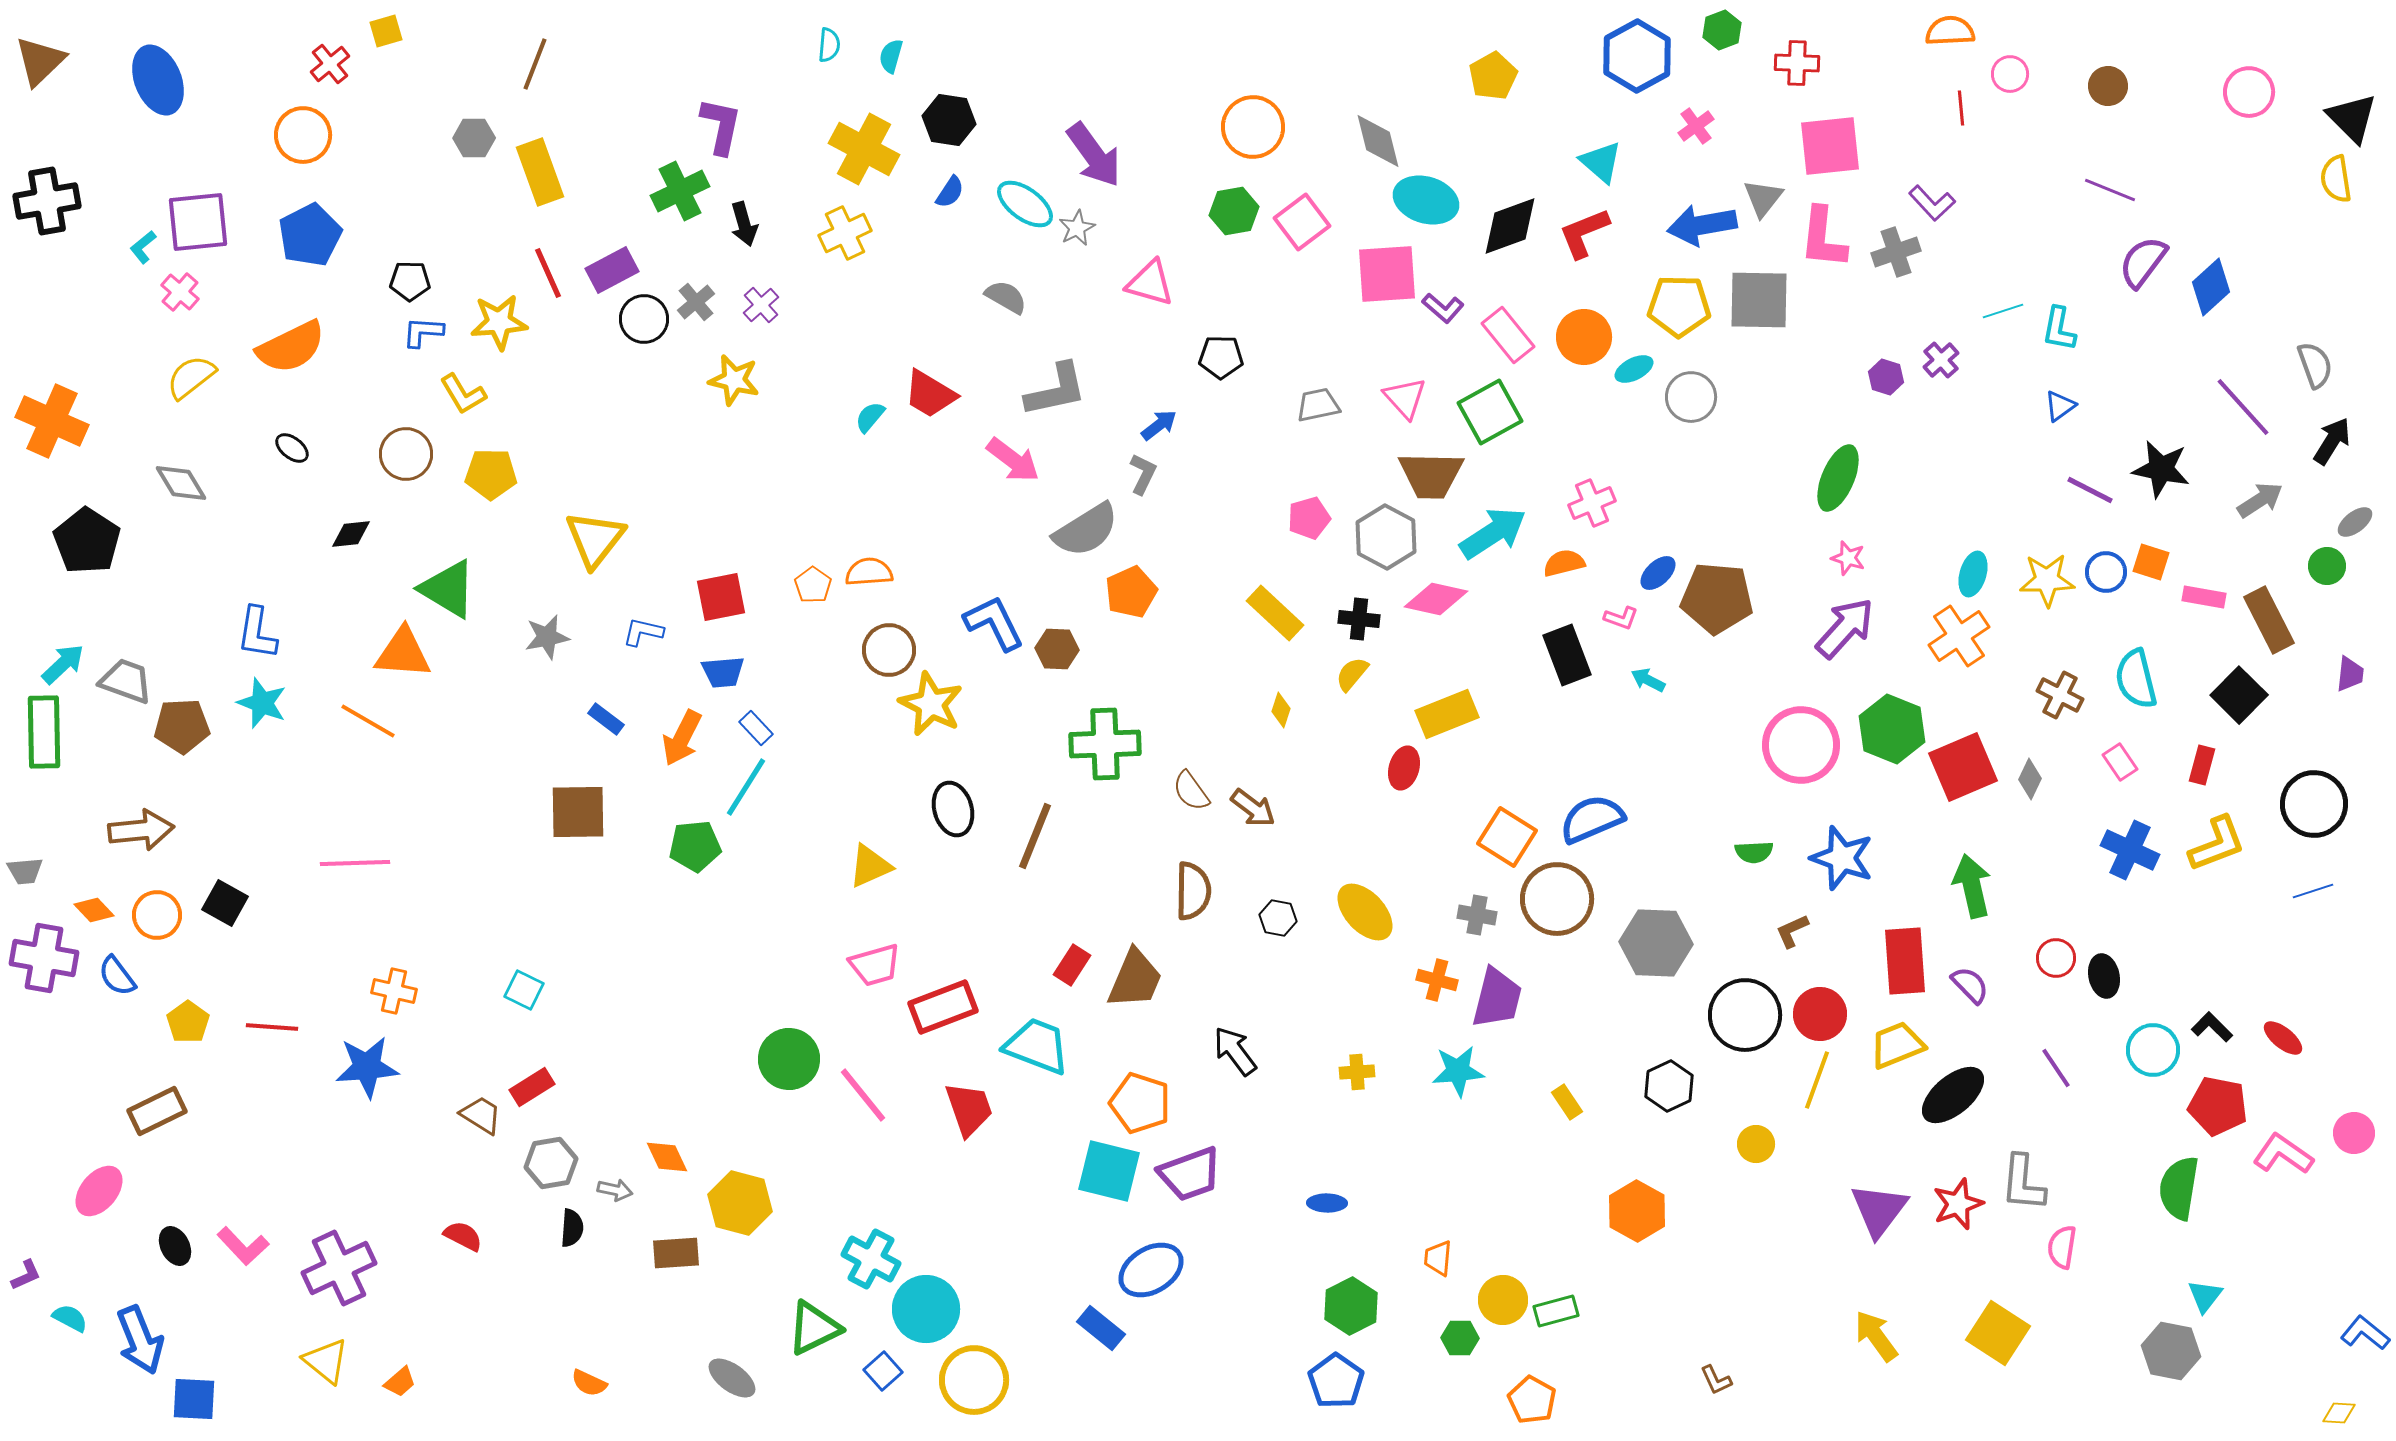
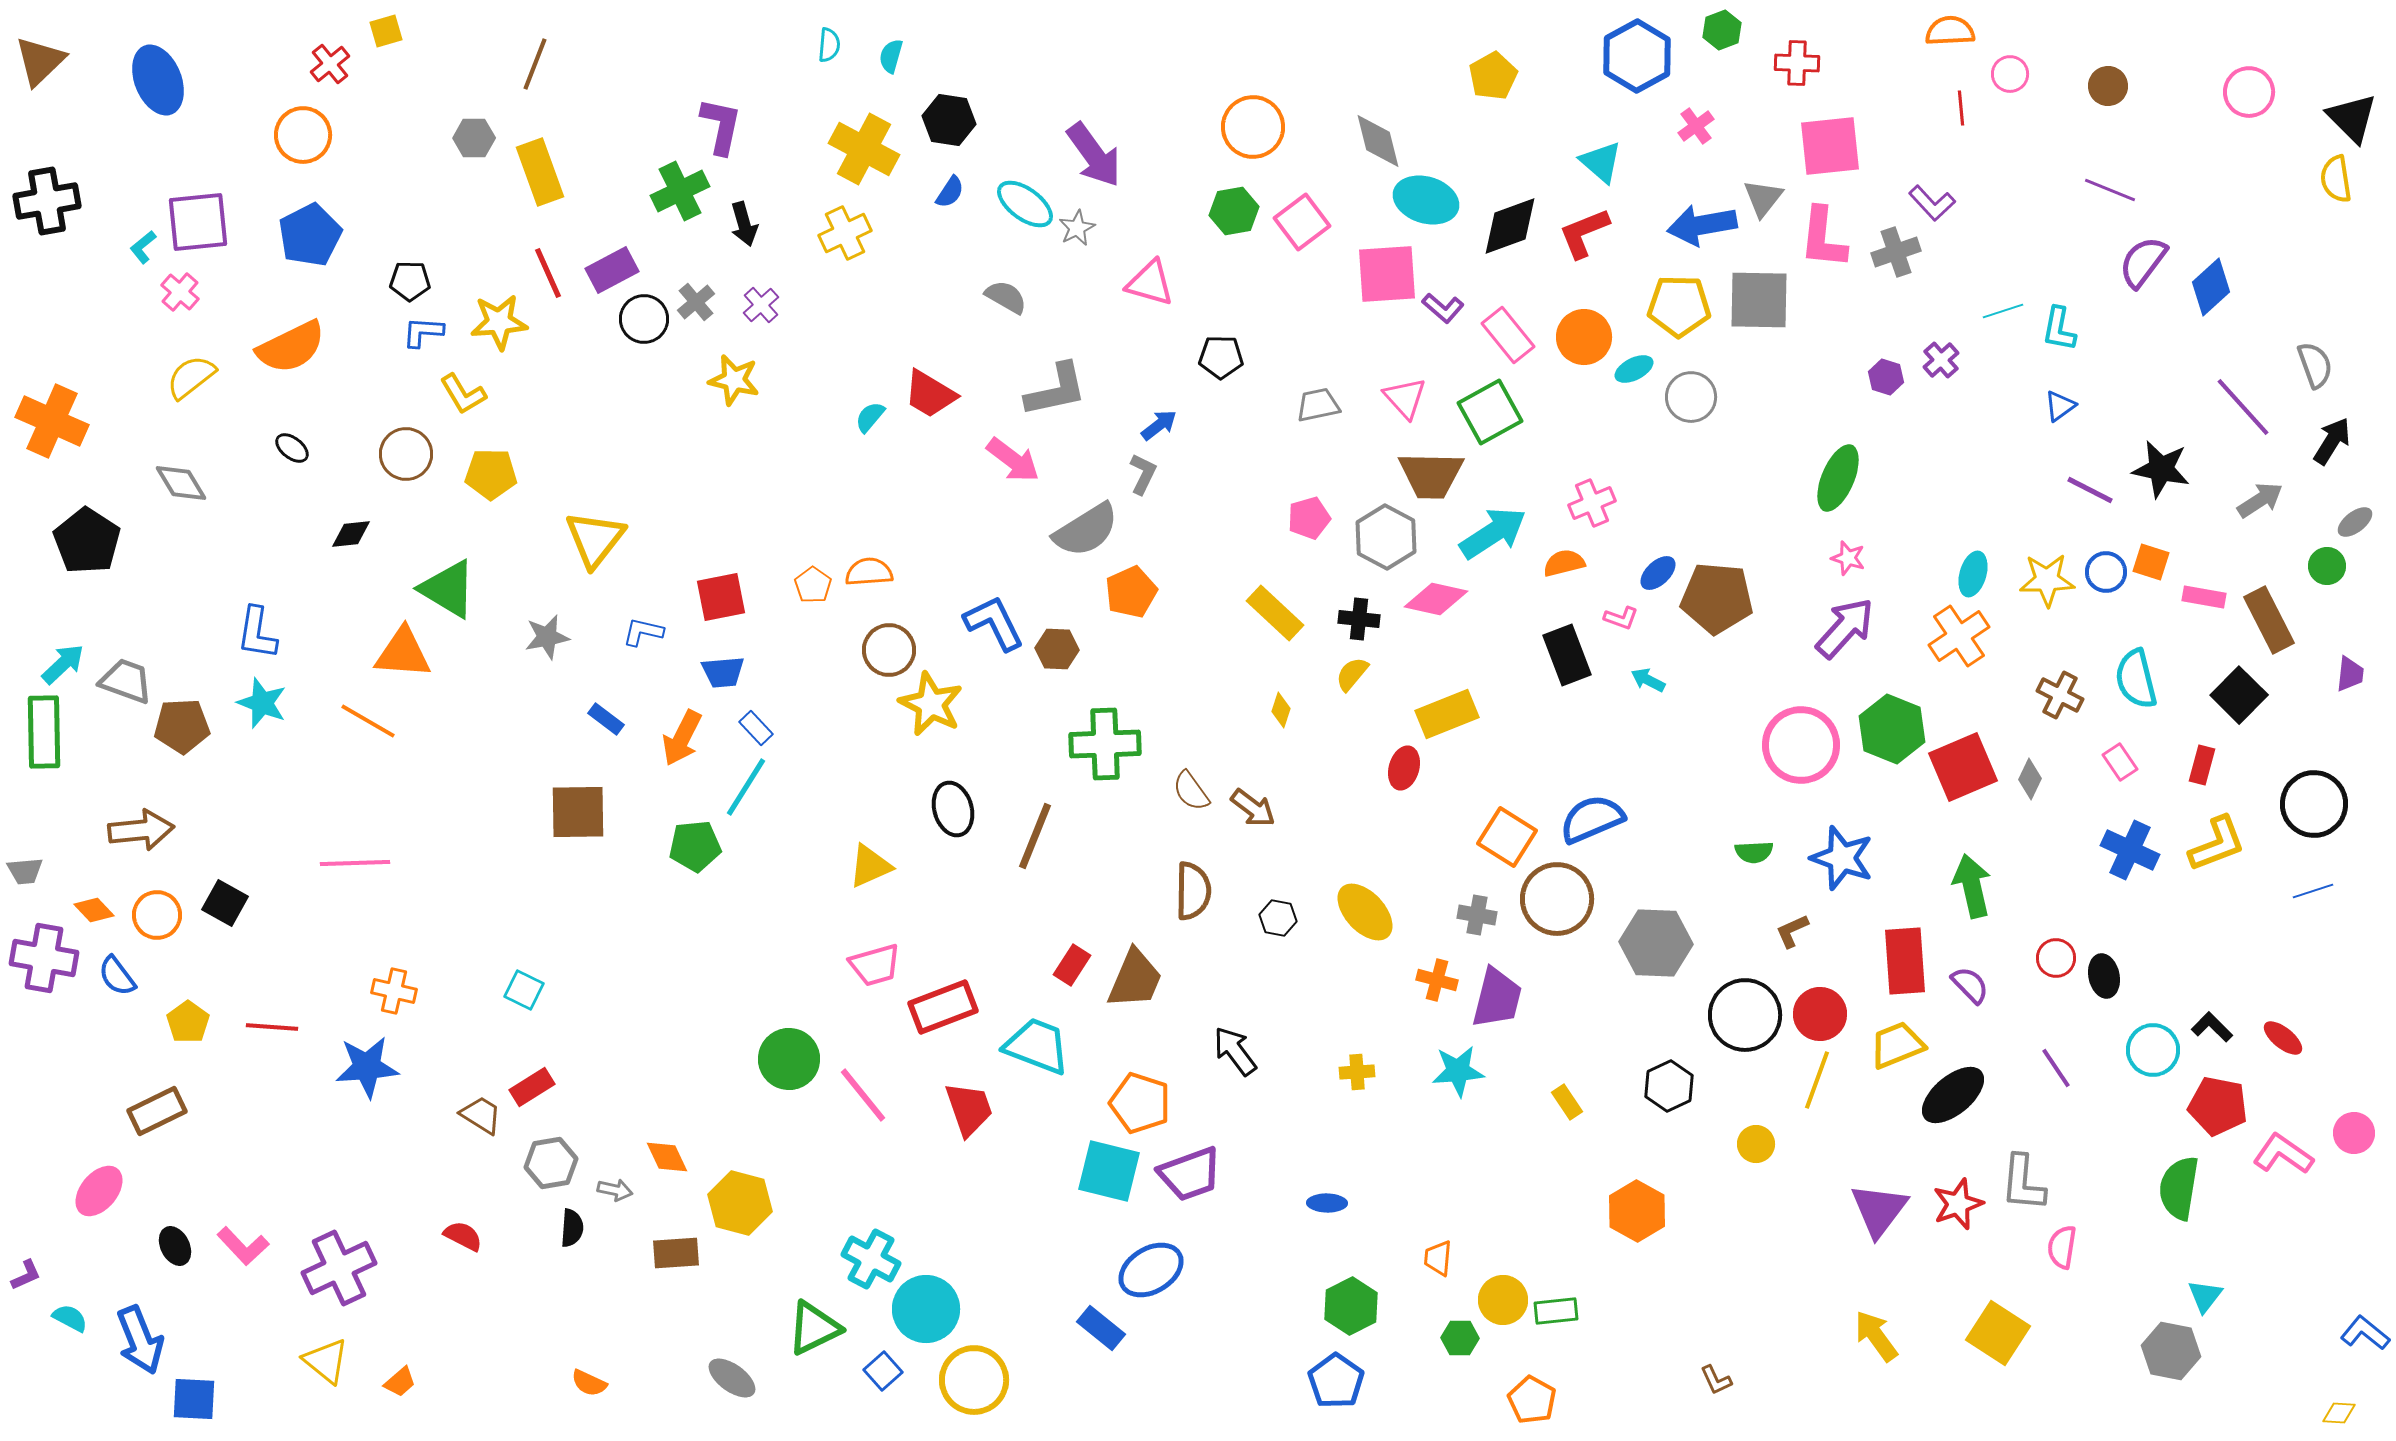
green rectangle at (1556, 1311): rotated 9 degrees clockwise
